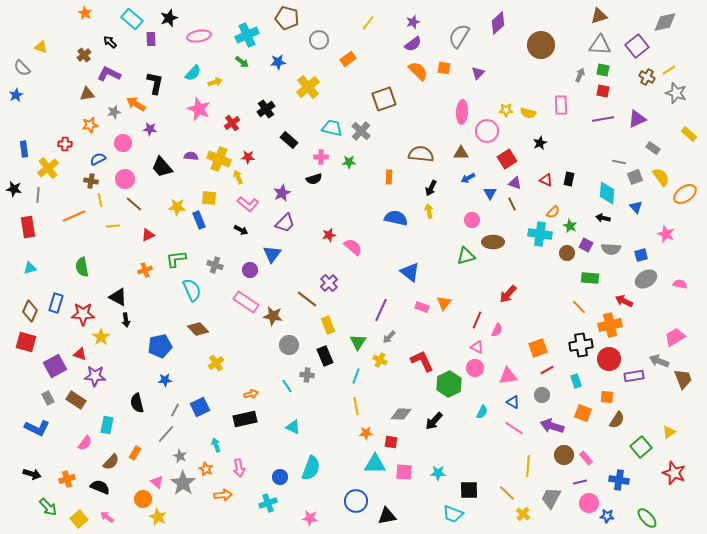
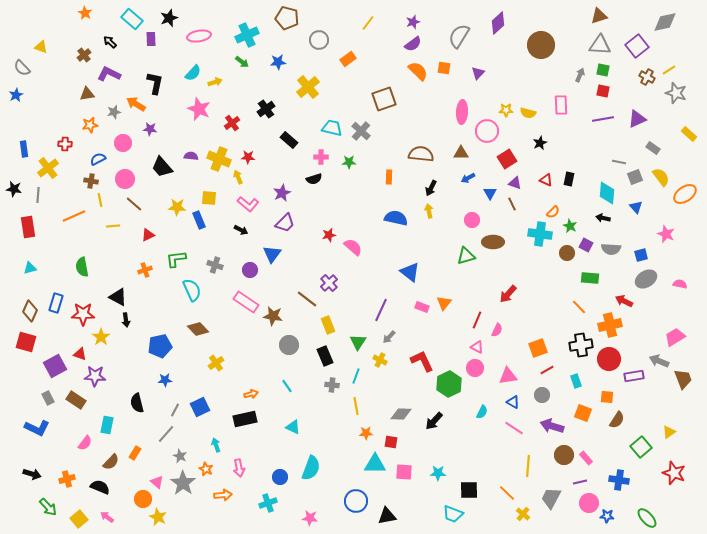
gray cross at (307, 375): moved 25 px right, 10 px down
